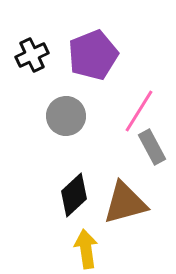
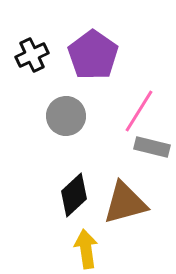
purple pentagon: rotated 15 degrees counterclockwise
gray rectangle: rotated 48 degrees counterclockwise
